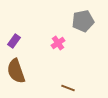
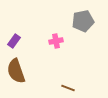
pink cross: moved 2 px left, 2 px up; rotated 24 degrees clockwise
